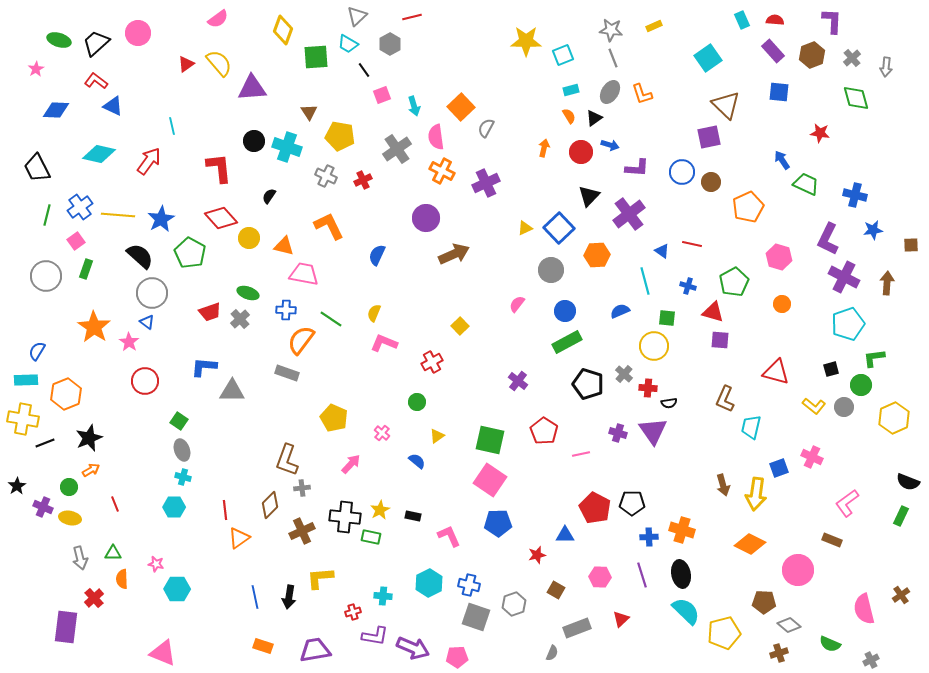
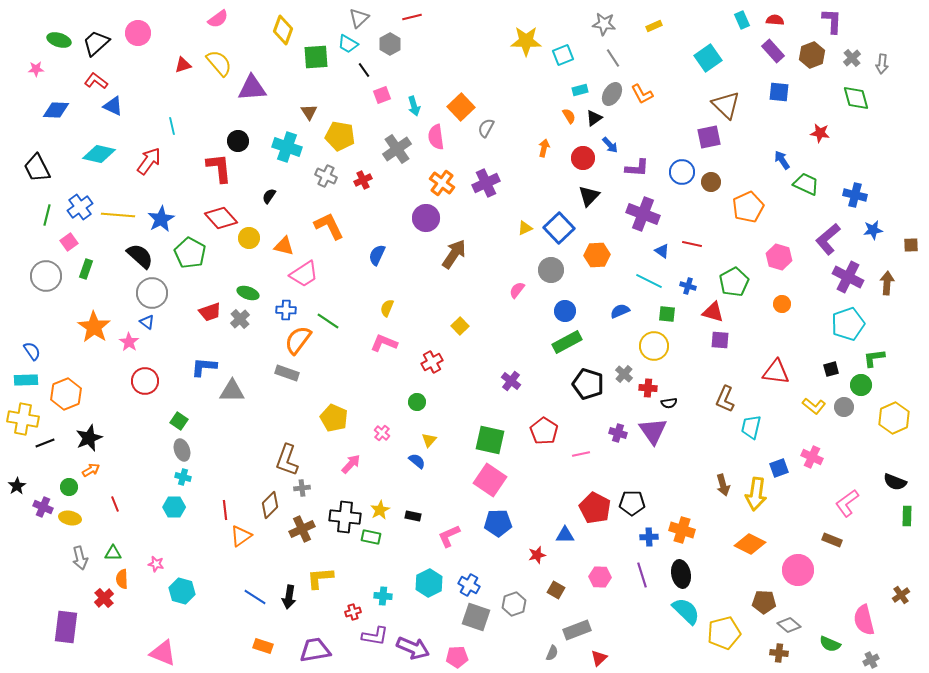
gray triangle at (357, 16): moved 2 px right, 2 px down
gray star at (611, 30): moved 7 px left, 6 px up
gray line at (613, 58): rotated 12 degrees counterclockwise
red triangle at (186, 64): moved 3 px left, 1 px down; rotated 18 degrees clockwise
gray arrow at (886, 67): moved 4 px left, 3 px up
pink star at (36, 69): rotated 28 degrees clockwise
cyan rectangle at (571, 90): moved 9 px right
gray ellipse at (610, 92): moved 2 px right, 2 px down
orange L-shape at (642, 94): rotated 10 degrees counterclockwise
black circle at (254, 141): moved 16 px left
blue arrow at (610, 145): rotated 30 degrees clockwise
red circle at (581, 152): moved 2 px right, 6 px down
orange cross at (442, 171): moved 12 px down; rotated 10 degrees clockwise
purple cross at (629, 214): moved 14 px right; rotated 32 degrees counterclockwise
purple L-shape at (828, 239): rotated 24 degrees clockwise
pink square at (76, 241): moved 7 px left, 1 px down
brown arrow at (454, 254): rotated 32 degrees counterclockwise
pink trapezoid at (304, 274): rotated 136 degrees clockwise
purple cross at (844, 277): moved 4 px right
cyan line at (645, 281): moved 4 px right; rotated 48 degrees counterclockwise
pink semicircle at (517, 304): moved 14 px up
yellow semicircle at (374, 313): moved 13 px right, 5 px up
green square at (667, 318): moved 4 px up
green line at (331, 319): moved 3 px left, 2 px down
orange semicircle at (301, 340): moved 3 px left
blue semicircle at (37, 351): moved 5 px left; rotated 114 degrees clockwise
red triangle at (776, 372): rotated 8 degrees counterclockwise
purple cross at (518, 381): moved 7 px left
yellow triangle at (437, 436): moved 8 px left, 4 px down; rotated 14 degrees counterclockwise
black semicircle at (908, 482): moved 13 px left
green rectangle at (901, 516): moved 6 px right; rotated 24 degrees counterclockwise
brown cross at (302, 531): moved 2 px up
pink L-shape at (449, 536): rotated 90 degrees counterclockwise
orange triangle at (239, 538): moved 2 px right, 2 px up
blue cross at (469, 585): rotated 15 degrees clockwise
cyan hexagon at (177, 589): moved 5 px right, 2 px down; rotated 15 degrees clockwise
blue line at (255, 597): rotated 45 degrees counterclockwise
red cross at (94, 598): moved 10 px right
pink semicircle at (864, 609): moved 11 px down
red triangle at (621, 619): moved 22 px left, 39 px down
gray rectangle at (577, 628): moved 2 px down
brown cross at (779, 653): rotated 24 degrees clockwise
